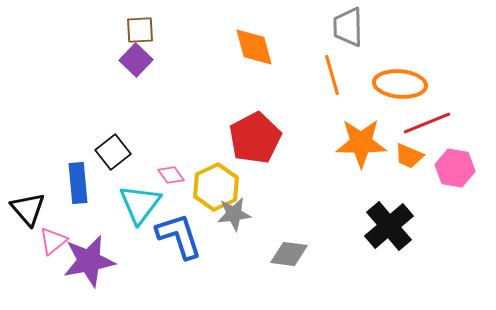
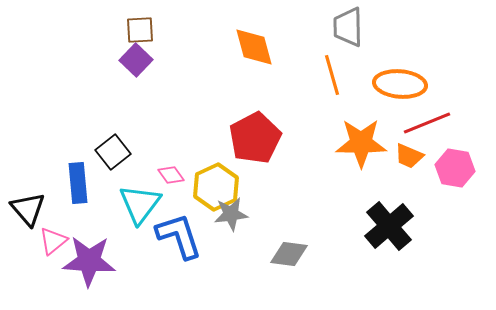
gray star: moved 3 px left
purple star: rotated 14 degrees clockwise
